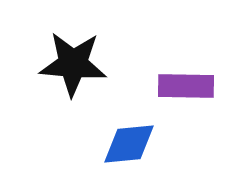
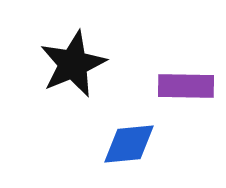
black star: rotated 28 degrees counterclockwise
